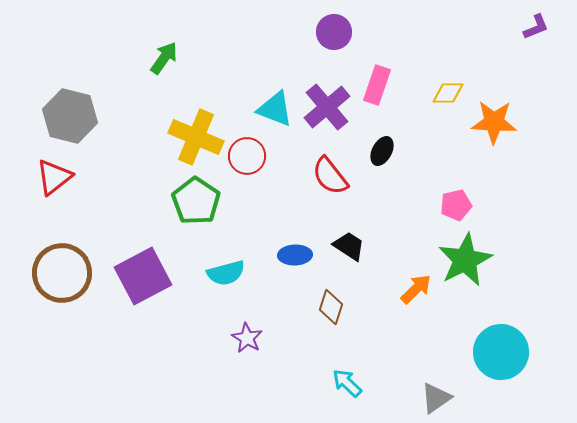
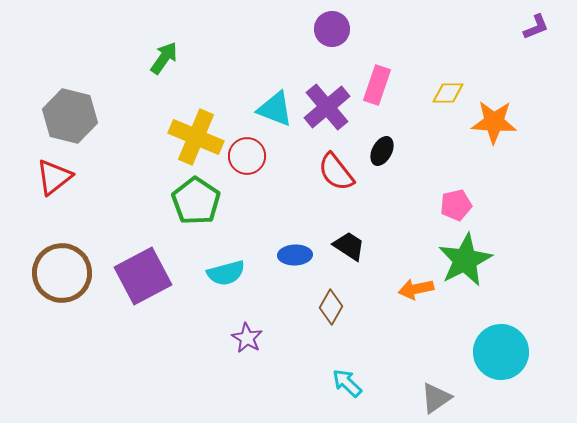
purple circle: moved 2 px left, 3 px up
red semicircle: moved 6 px right, 4 px up
orange arrow: rotated 148 degrees counterclockwise
brown diamond: rotated 12 degrees clockwise
